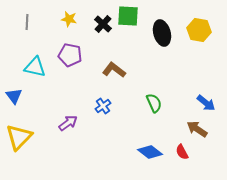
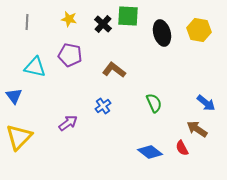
red semicircle: moved 4 px up
